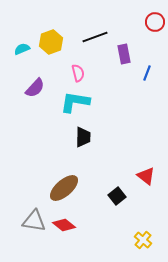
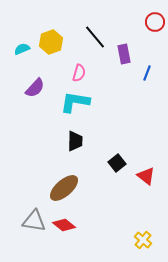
black line: rotated 70 degrees clockwise
pink semicircle: moved 1 px right; rotated 30 degrees clockwise
black trapezoid: moved 8 px left, 4 px down
black square: moved 33 px up
